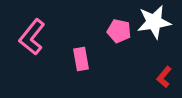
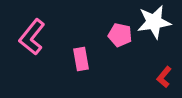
pink pentagon: moved 1 px right, 4 px down
